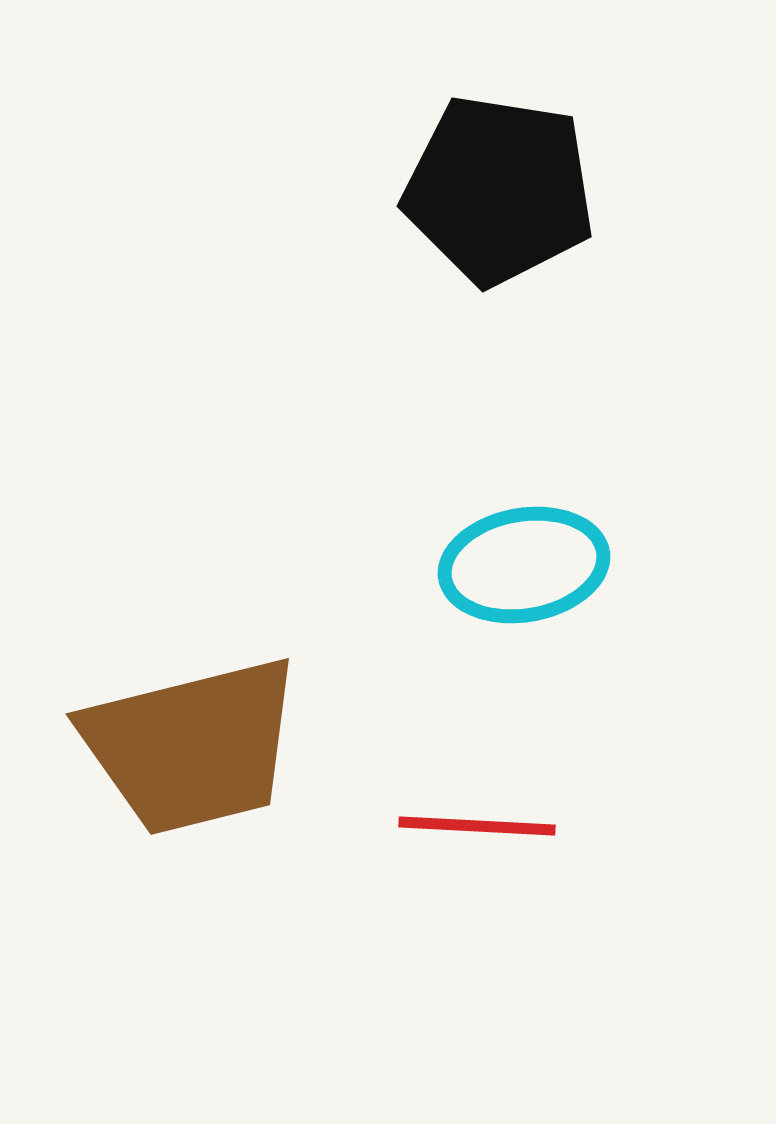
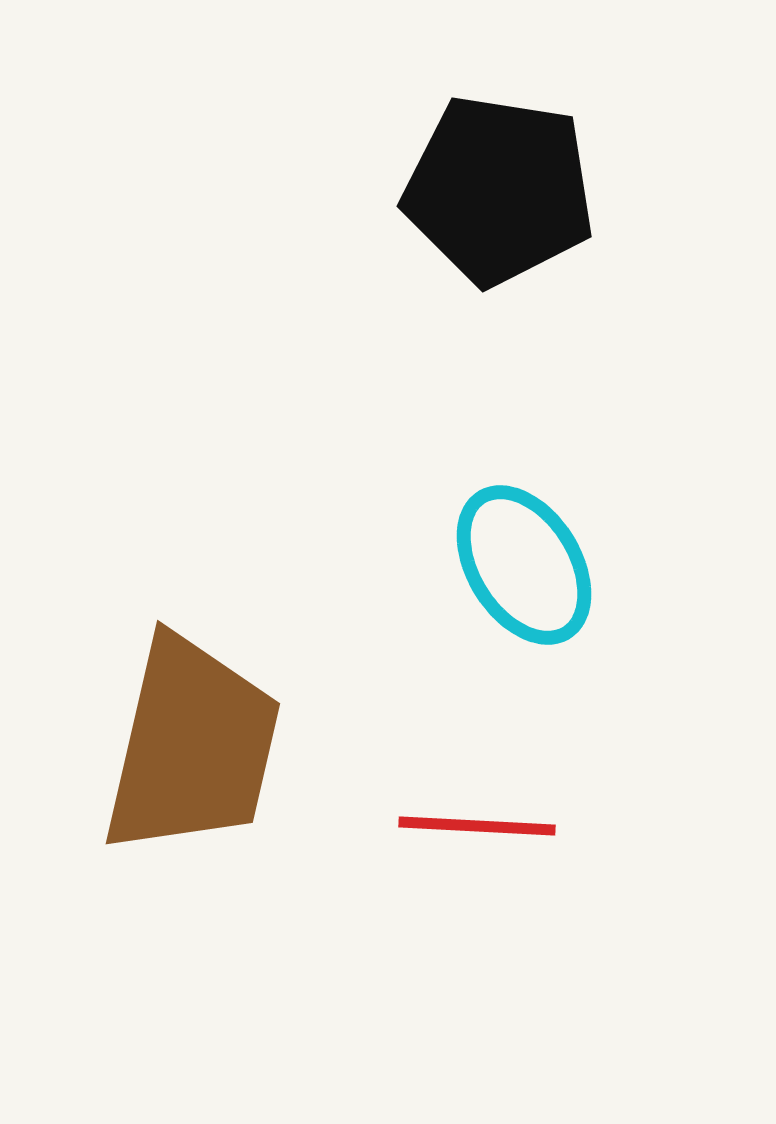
cyan ellipse: rotated 68 degrees clockwise
brown trapezoid: rotated 63 degrees counterclockwise
